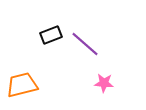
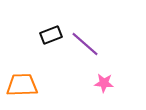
orange trapezoid: rotated 12 degrees clockwise
